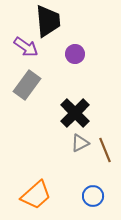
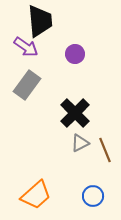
black trapezoid: moved 8 px left
